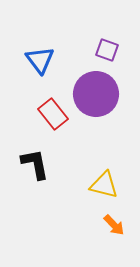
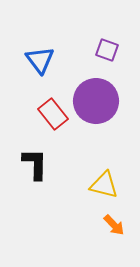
purple circle: moved 7 px down
black L-shape: rotated 12 degrees clockwise
